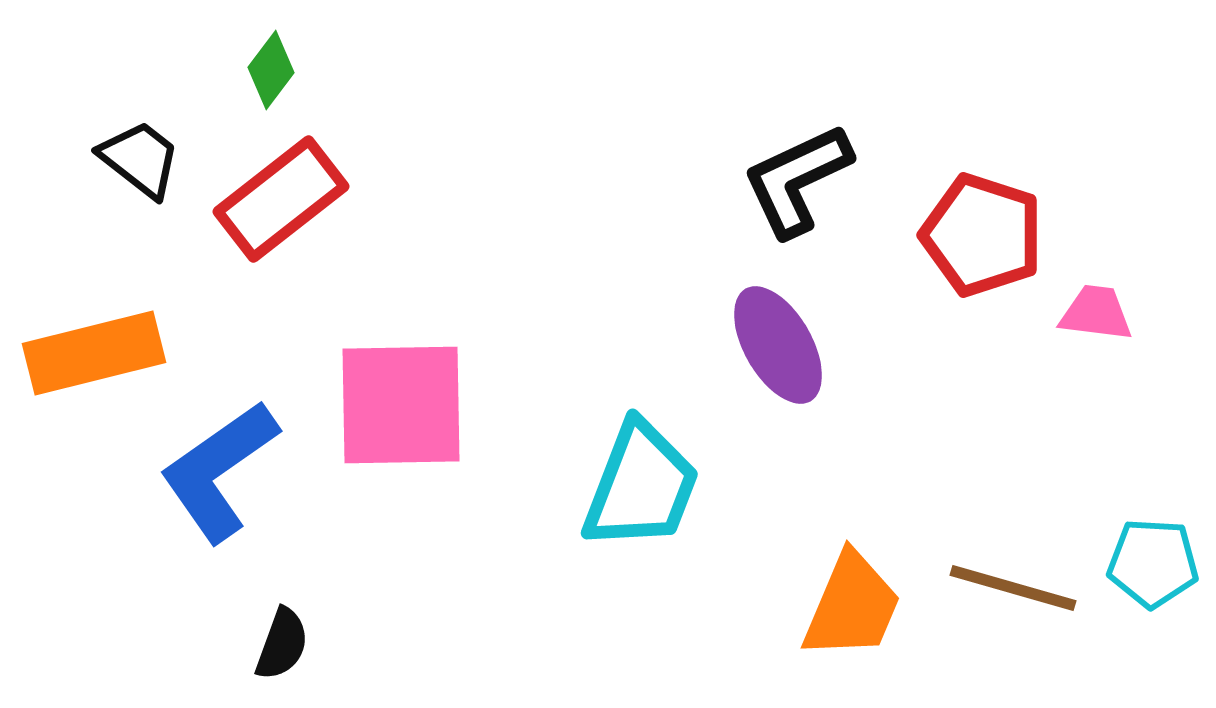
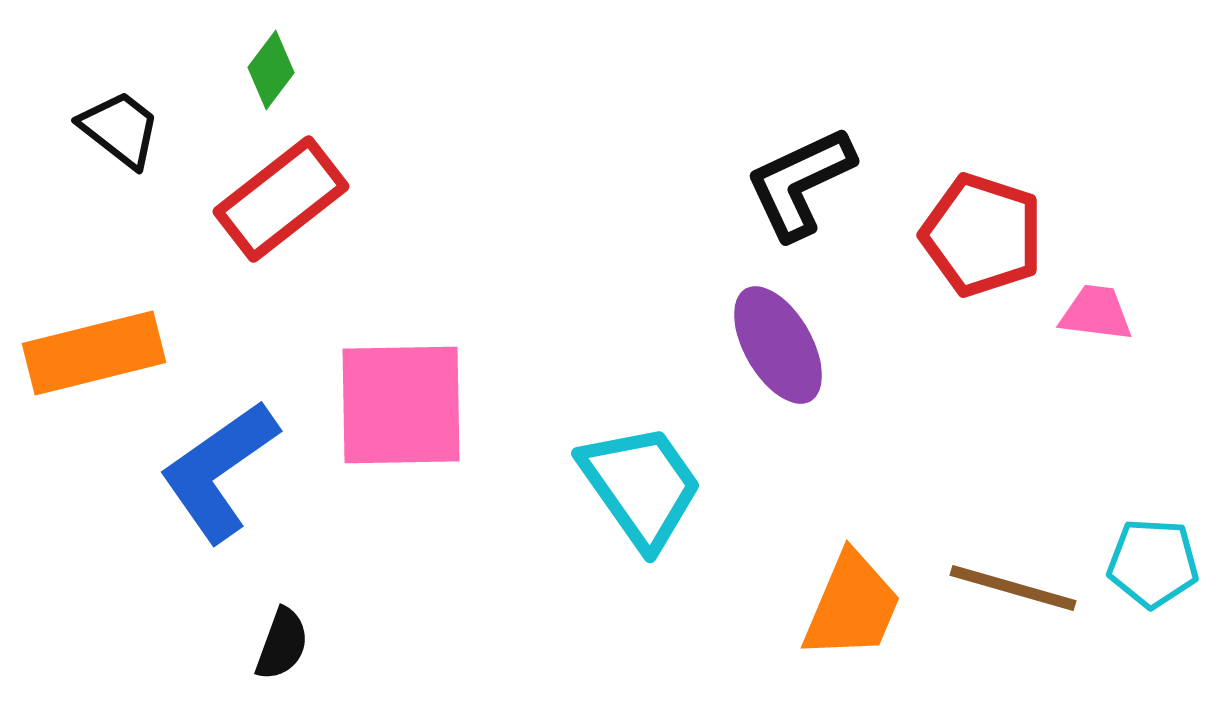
black trapezoid: moved 20 px left, 30 px up
black L-shape: moved 3 px right, 3 px down
cyan trapezoid: rotated 56 degrees counterclockwise
